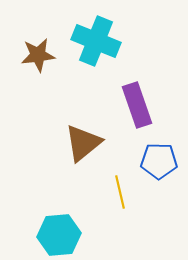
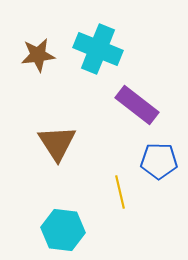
cyan cross: moved 2 px right, 8 px down
purple rectangle: rotated 33 degrees counterclockwise
brown triangle: moved 26 px left; rotated 24 degrees counterclockwise
cyan hexagon: moved 4 px right, 5 px up; rotated 12 degrees clockwise
